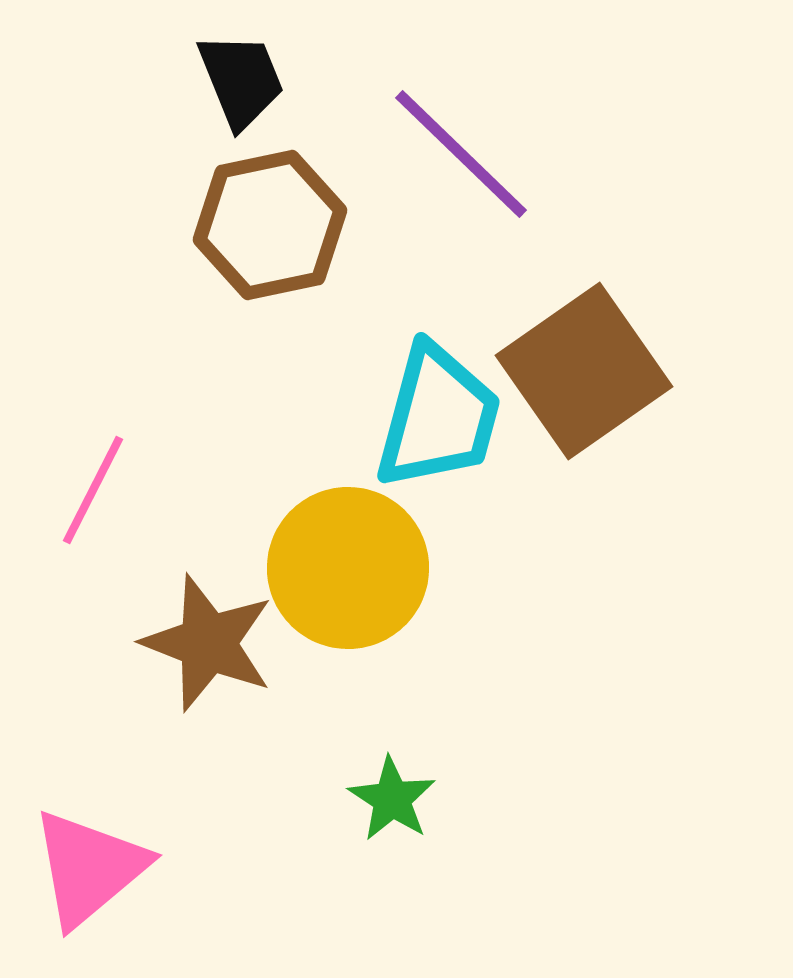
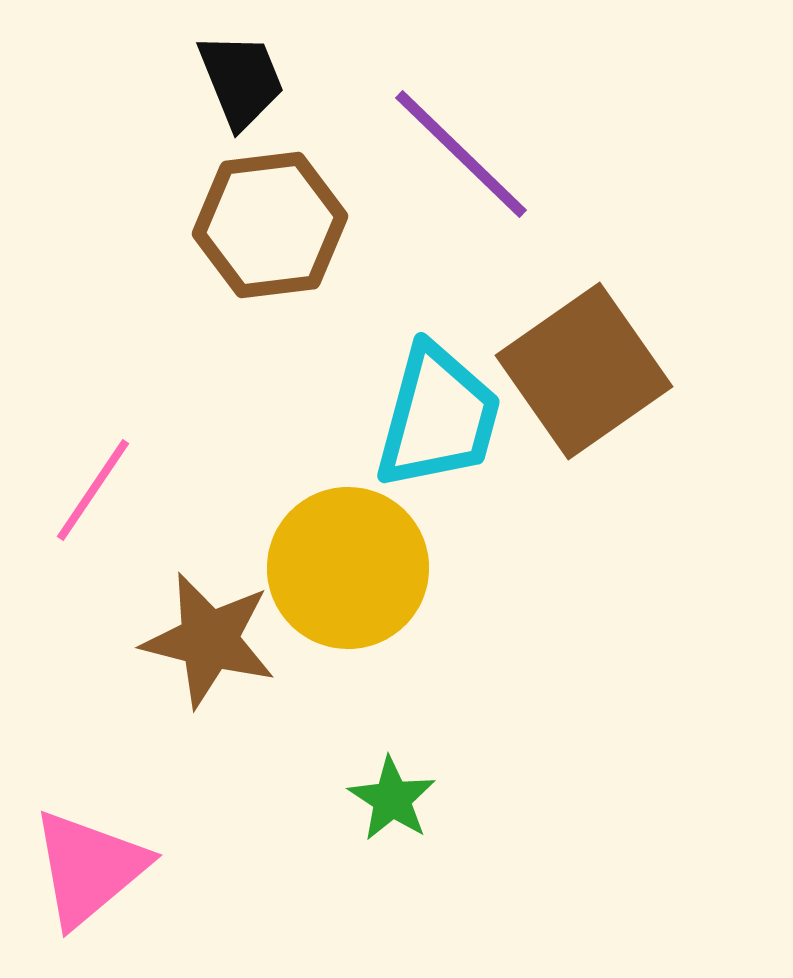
brown hexagon: rotated 5 degrees clockwise
pink line: rotated 7 degrees clockwise
brown star: moved 1 px right, 3 px up; rotated 7 degrees counterclockwise
